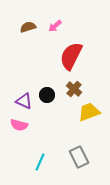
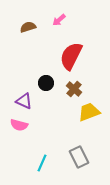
pink arrow: moved 4 px right, 6 px up
black circle: moved 1 px left, 12 px up
cyan line: moved 2 px right, 1 px down
